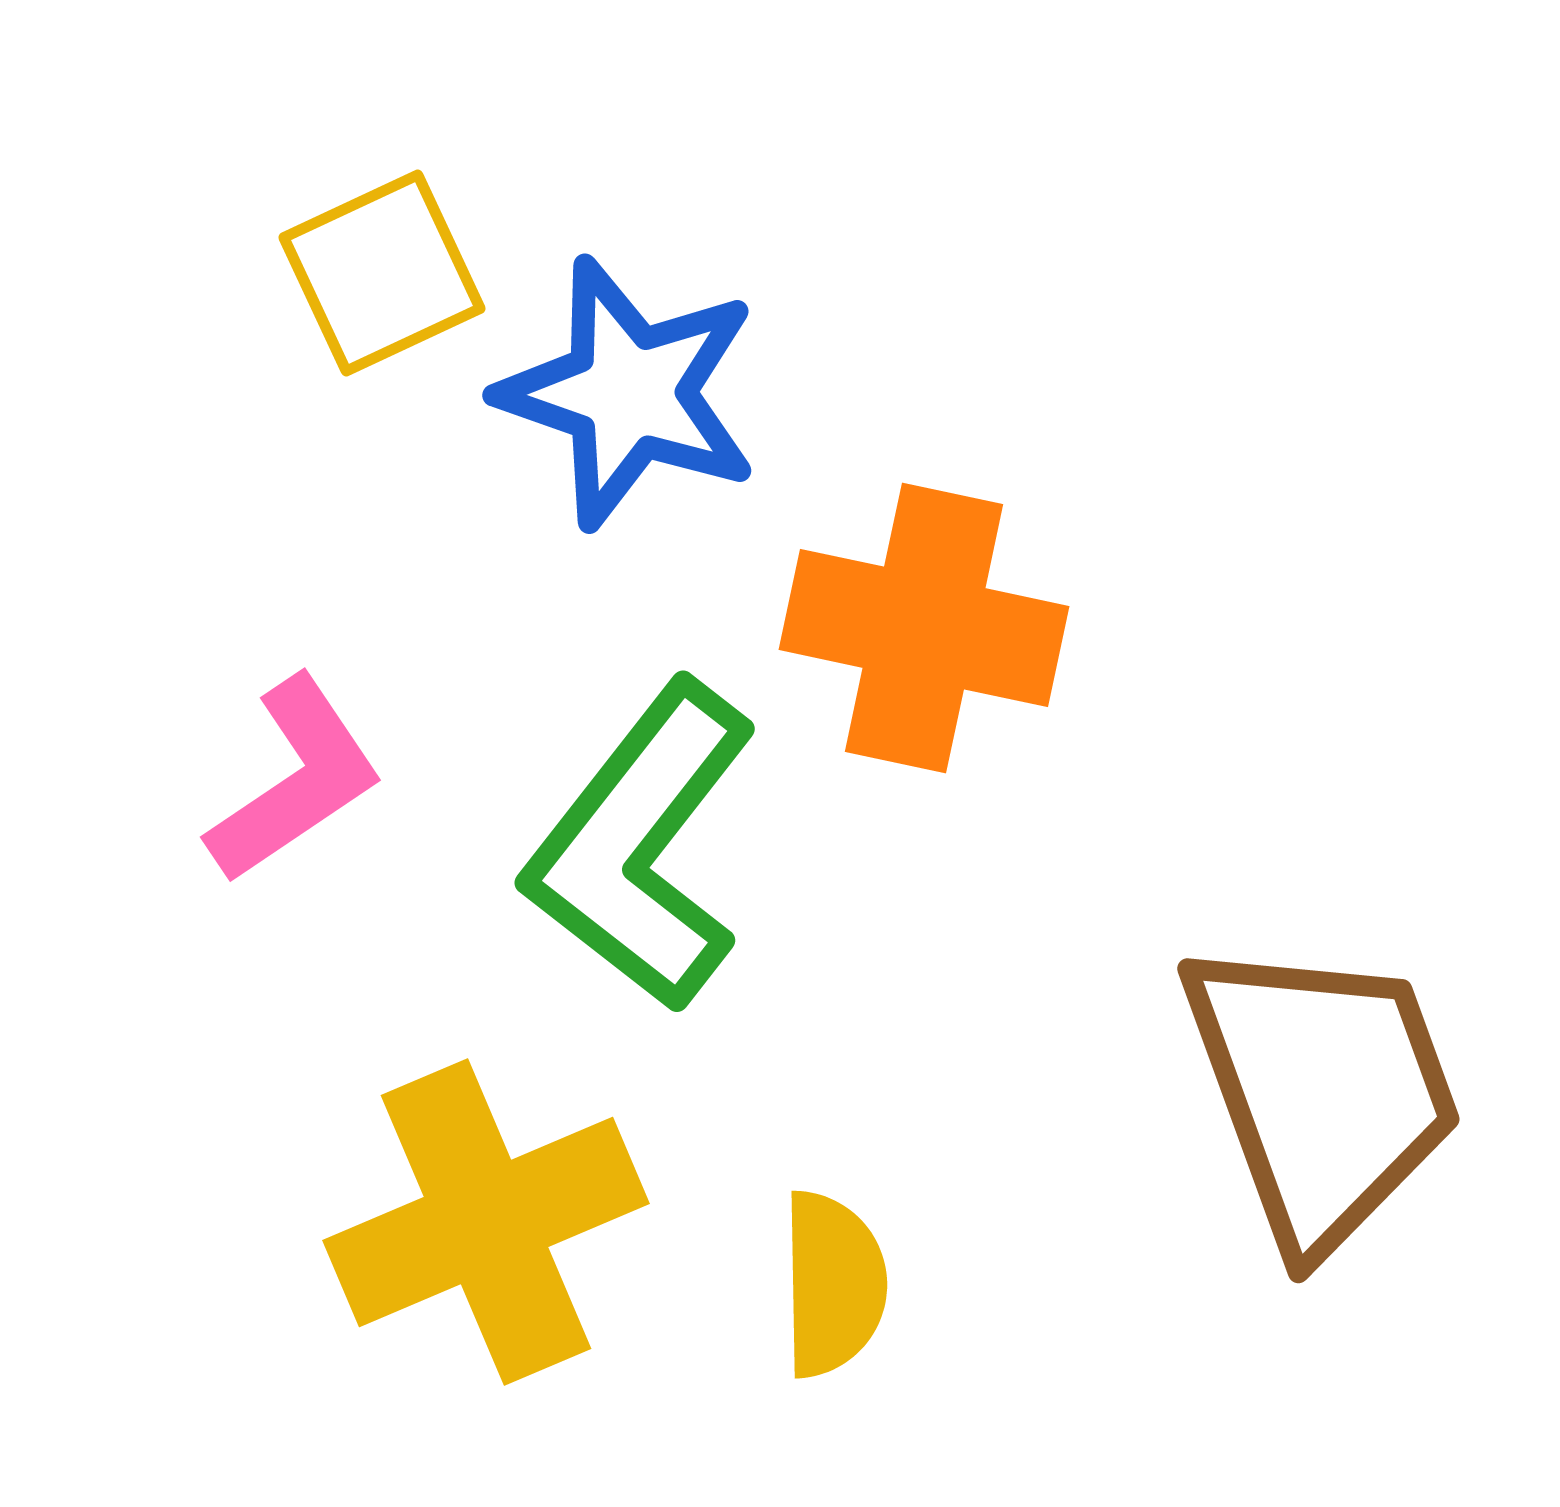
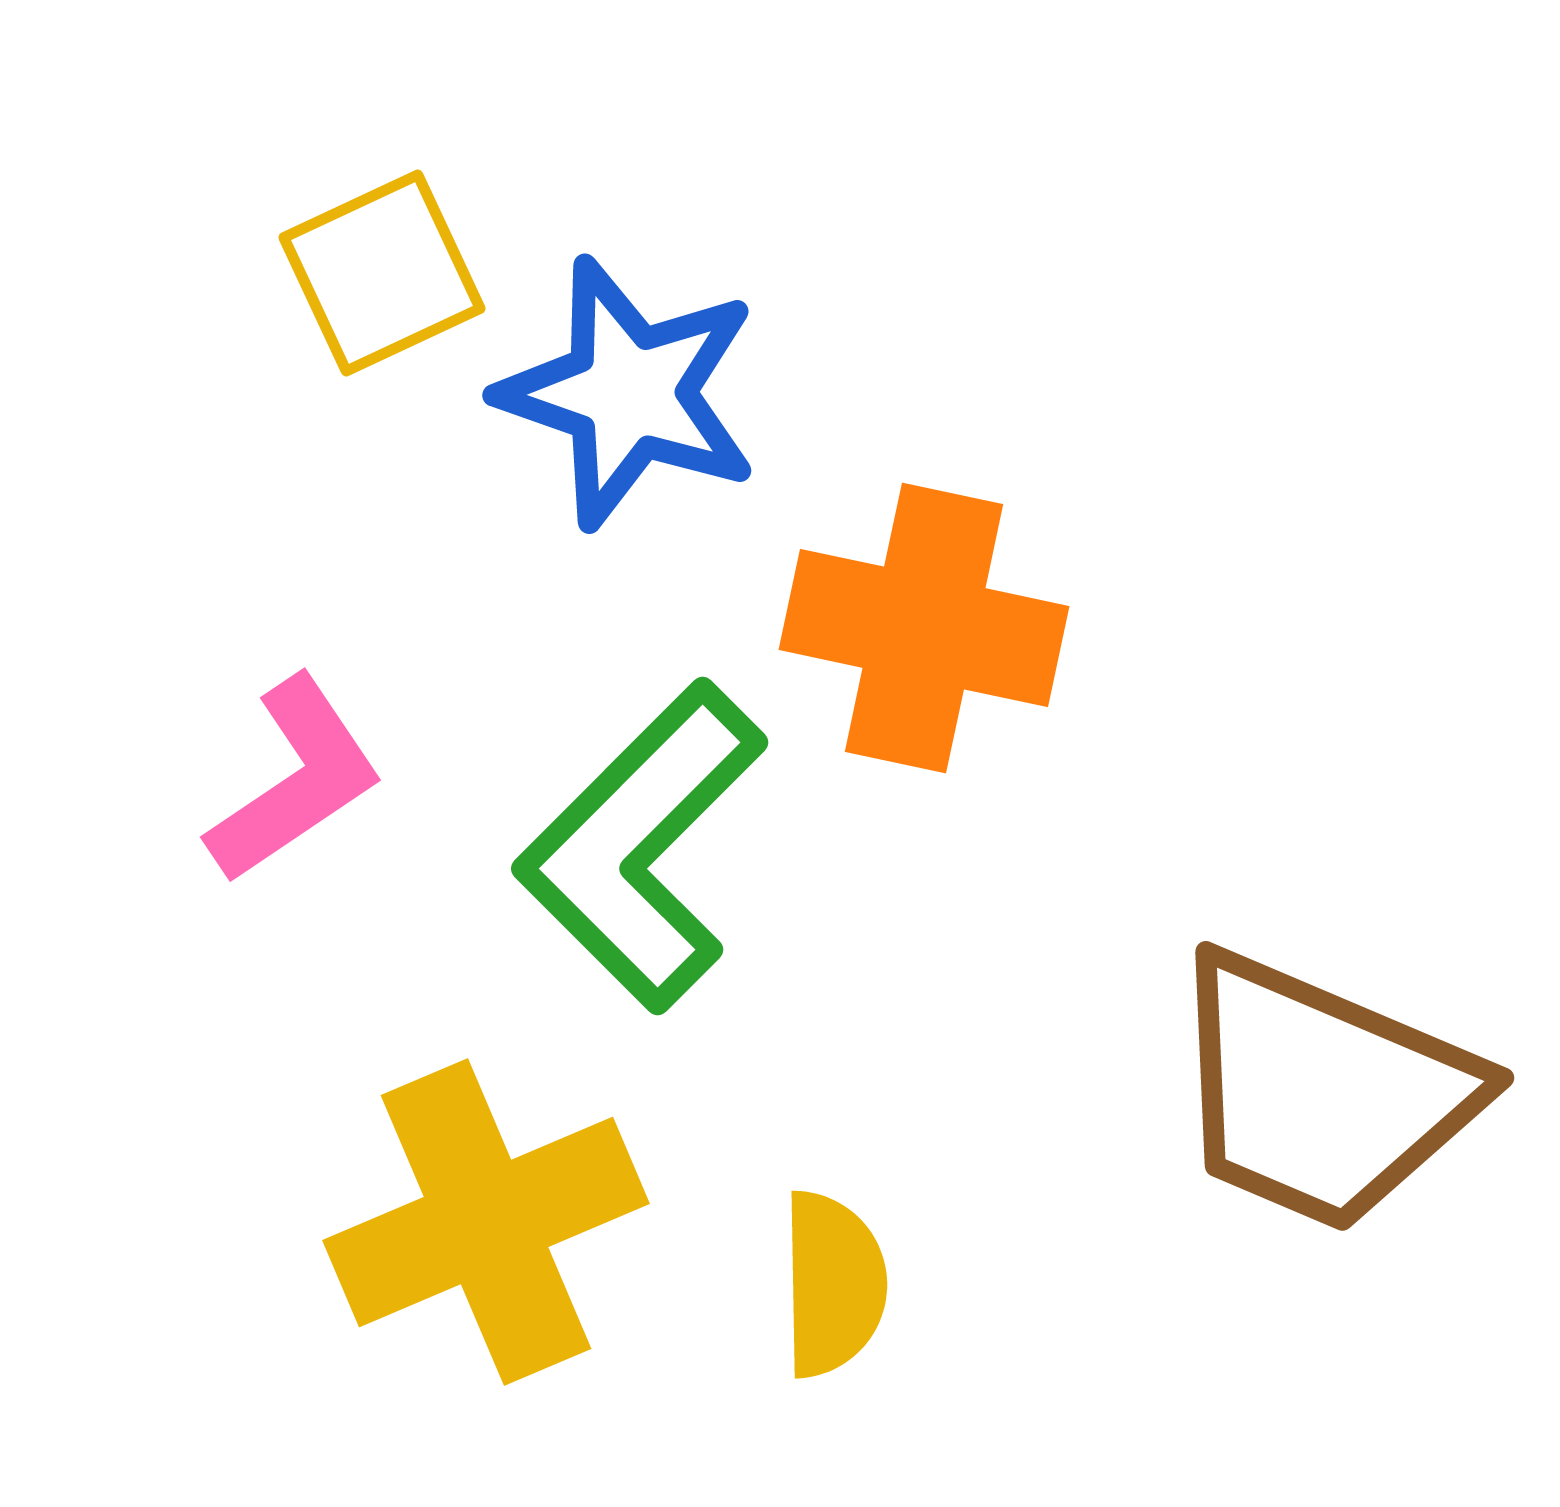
green L-shape: rotated 7 degrees clockwise
brown trapezoid: rotated 133 degrees clockwise
